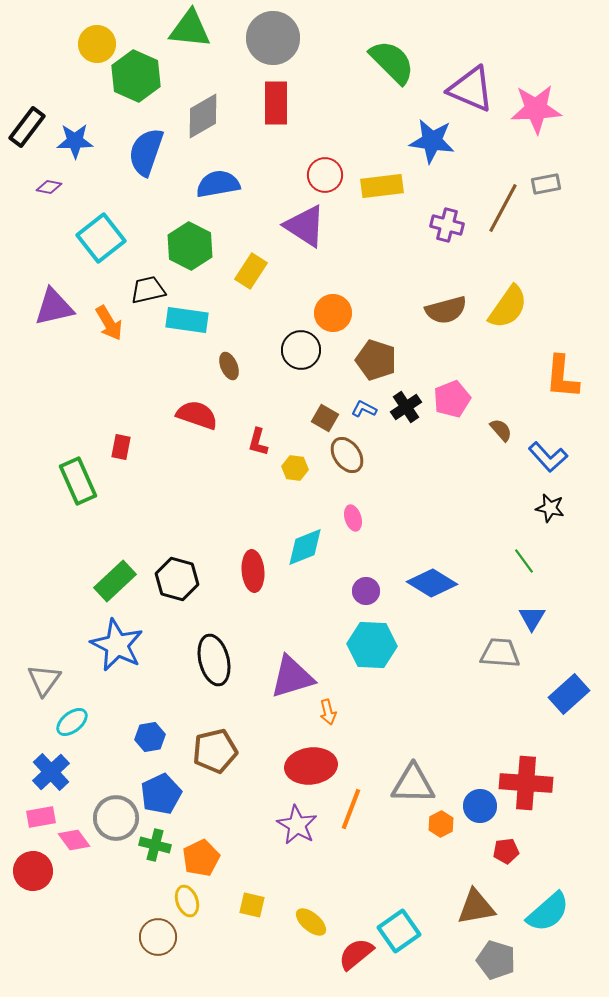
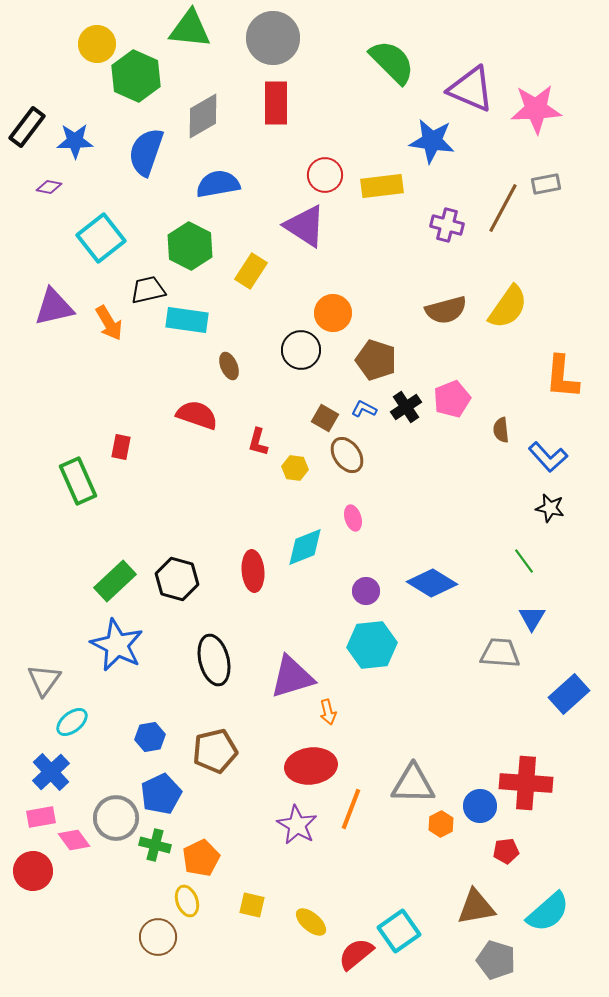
brown semicircle at (501, 430): rotated 145 degrees counterclockwise
cyan hexagon at (372, 645): rotated 9 degrees counterclockwise
